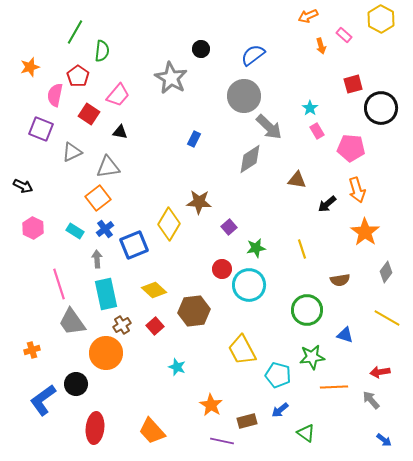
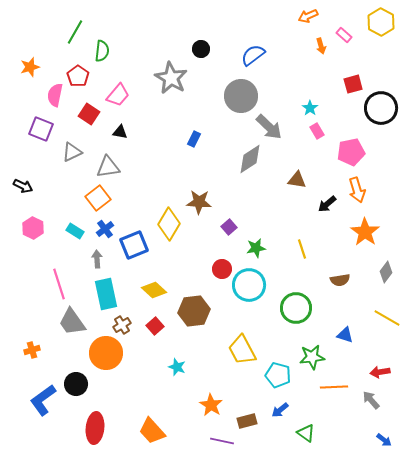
yellow hexagon at (381, 19): moved 3 px down
gray circle at (244, 96): moved 3 px left
pink pentagon at (351, 148): moved 4 px down; rotated 16 degrees counterclockwise
green circle at (307, 310): moved 11 px left, 2 px up
